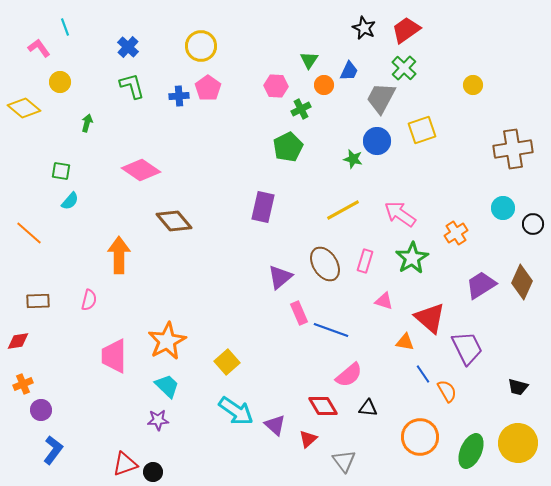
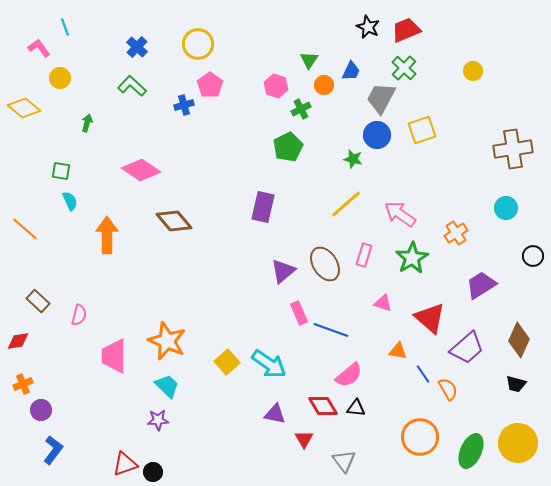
black star at (364, 28): moved 4 px right, 1 px up
red trapezoid at (406, 30): rotated 12 degrees clockwise
yellow circle at (201, 46): moved 3 px left, 2 px up
blue cross at (128, 47): moved 9 px right
blue trapezoid at (349, 71): moved 2 px right
yellow circle at (60, 82): moved 4 px up
yellow circle at (473, 85): moved 14 px up
green L-shape at (132, 86): rotated 32 degrees counterclockwise
pink hexagon at (276, 86): rotated 15 degrees clockwise
pink pentagon at (208, 88): moved 2 px right, 3 px up
blue cross at (179, 96): moved 5 px right, 9 px down; rotated 12 degrees counterclockwise
blue circle at (377, 141): moved 6 px up
cyan semicircle at (70, 201): rotated 66 degrees counterclockwise
cyan circle at (503, 208): moved 3 px right
yellow line at (343, 210): moved 3 px right, 6 px up; rotated 12 degrees counterclockwise
black circle at (533, 224): moved 32 px down
orange line at (29, 233): moved 4 px left, 4 px up
orange arrow at (119, 255): moved 12 px left, 20 px up
pink rectangle at (365, 261): moved 1 px left, 6 px up
purple triangle at (280, 277): moved 3 px right, 6 px up
brown diamond at (522, 282): moved 3 px left, 58 px down
pink semicircle at (89, 300): moved 10 px left, 15 px down
brown rectangle at (38, 301): rotated 45 degrees clockwise
pink triangle at (384, 301): moved 1 px left, 2 px down
orange star at (167, 341): rotated 21 degrees counterclockwise
orange triangle at (405, 342): moved 7 px left, 9 px down
purple trapezoid at (467, 348): rotated 75 degrees clockwise
black trapezoid at (518, 387): moved 2 px left, 3 px up
orange semicircle at (447, 391): moved 1 px right, 2 px up
black triangle at (368, 408): moved 12 px left
cyan arrow at (236, 411): moved 33 px right, 47 px up
purple triangle at (275, 425): moved 11 px up; rotated 30 degrees counterclockwise
red triangle at (308, 439): moved 4 px left; rotated 18 degrees counterclockwise
